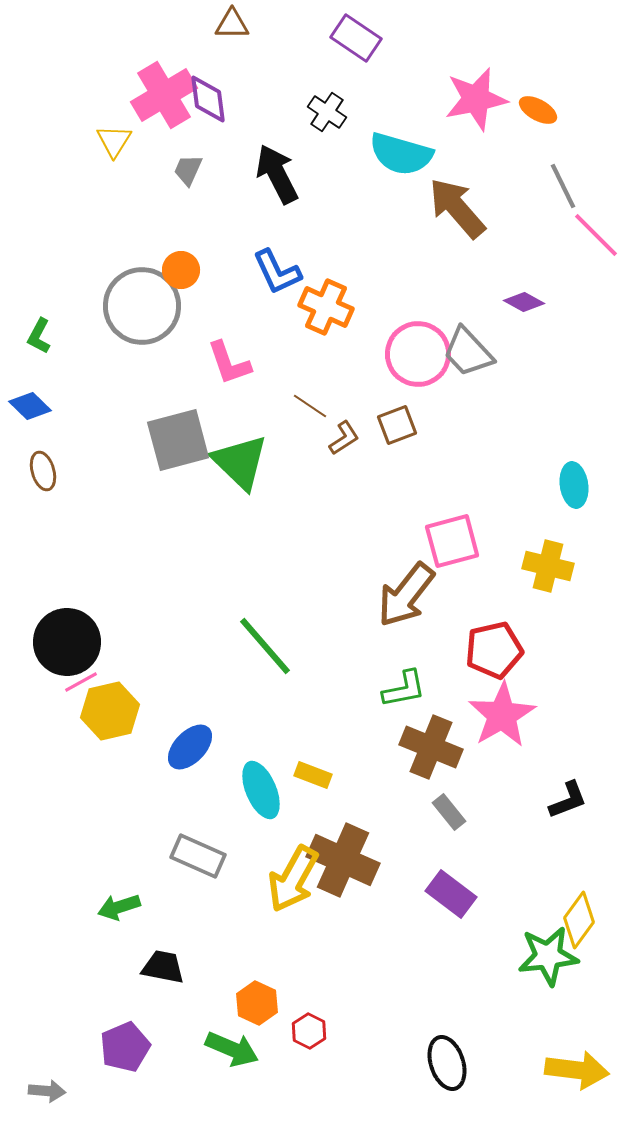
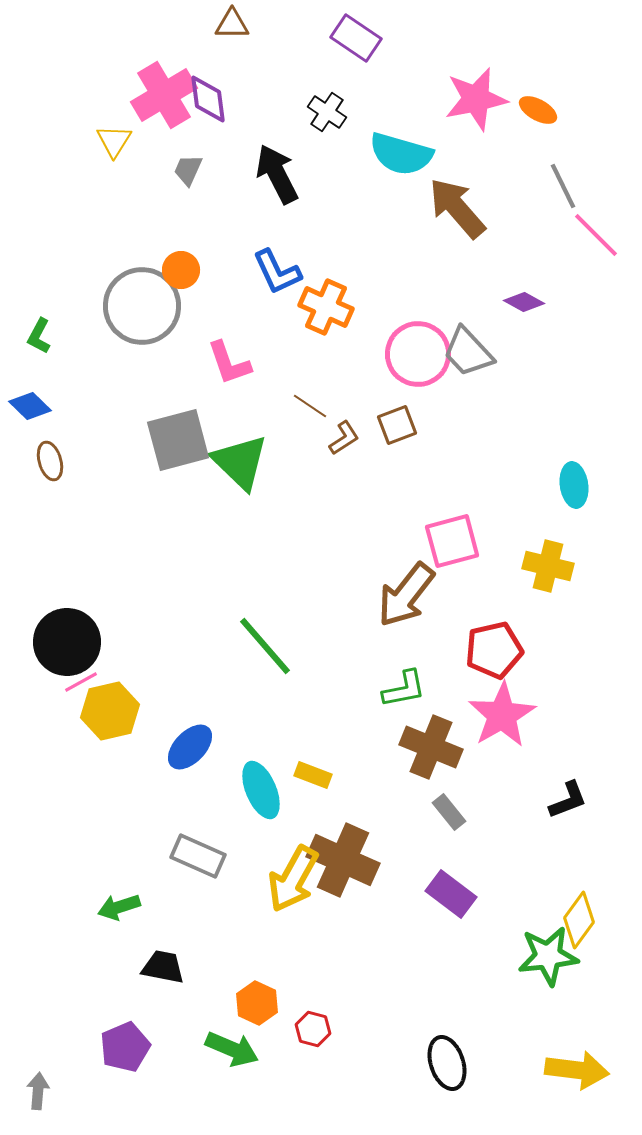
brown ellipse at (43, 471): moved 7 px right, 10 px up
red hexagon at (309, 1031): moved 4 px right, 2 px up; rotated 12 degrees counterclockwise
gray arrow at (47, 1091): moved 9 px left; rotated 90 degrees counterclockwise
